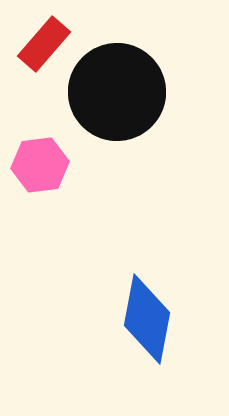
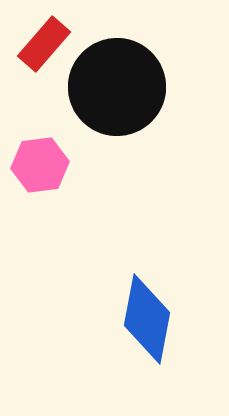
black circle: moved 5 px up
